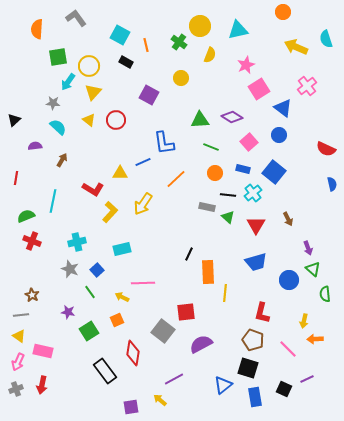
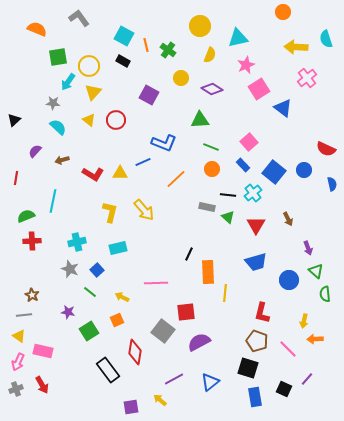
gray L-shape at (76, 18): moved 3 px right
orange semicircle at (37, 29): rotated 108 degrees clockwise
cyan triangle at (238, 30): moved 8 px down
cyan square at (120, 35): moved 4 px right, 1 px down
green cross at (179, 42): moved 11 px left, 8 px down
yellow arrow at (296, 47): rotated 20 degrees counterclockwise
black rectangle at (126, 62): moved 3 px left, 1 px up
pink cross at (307, 86): moved 8 px up
purple diamond at (232, 117): moved 20 px left, 28 px up
blue circle at (279, 135): moved 25 px right, 35 px down
blue L-shape at (164, 143): rotated 60 degrees counterclockwise
purple semicircle at (35, 146): moved 5 px down; rotated 40 degrees counterclockwise
brown arrow at (62, 160): rotated 136 degrees counterclockwise
blue rectangle at (243, 169): moved 4 px up; rotated 32 degrees clockwise
orange circle at (215, 173): moved 3 px left, 4 px up
red L-shape at (93, 189): moved 15 px up
yellow arrow at (143, 204): moved 1 px right, 6 px down; rotated 75 degrees counterclockwise
yellow L-shape at (110, 212): rotated 30 degrees counterclockwise
red cross at (32, 241): rotated 24 degrees counterclockwise
cyan rectangle at (122, 249): moved 4 px left, 1 px up
green triangle at (313, 269): moved 3 px right, 2 px down
pink line at (143, 283): moved 13 px right
green line at (90, 292): rotated 16 degrees counterclockwise
gray line at (21, 315): moved 3 px right
brown pentagon at (253, 340): moved 4 px right, 1 px down
purple semicircle at (201, 344): moved 2 px left, 2 px up
red diamond at (133, 353): moved 2 px right, 1 px up
black rectangle at (105, 371): moved 3 px right, 1 px up
purple line at (307, 379): rotated 24 degrees counterclockwise
red arrow at (42, 385): rotated 42 degrees counterclockwise
blue triangle at (223, 385): moved 13 px left, 3 px up
